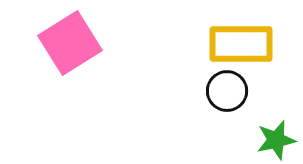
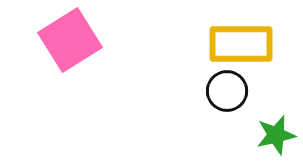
pink square: moved 3 px up
green star: moved 5 px up
